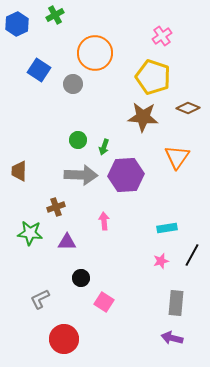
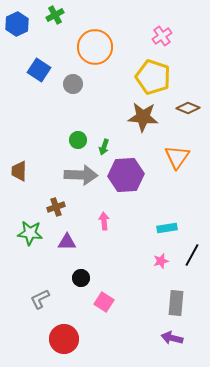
orange circle: moved 6 px up
